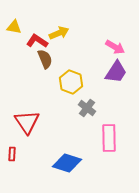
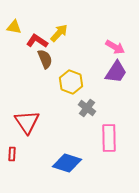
yellow arrow: rotated 24 degrees counterclockwise
